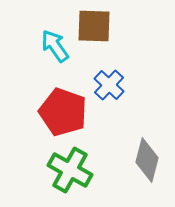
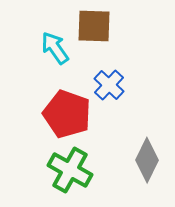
cyan arrow: moved 2 px down
red pentagon: moved 4 px right, 2 px down
gray diamond: rotated 12 degrees clockwise
